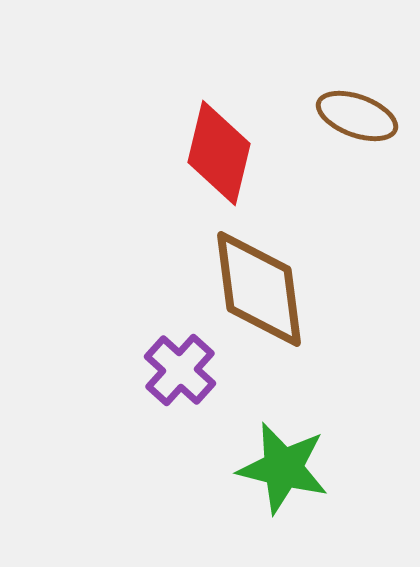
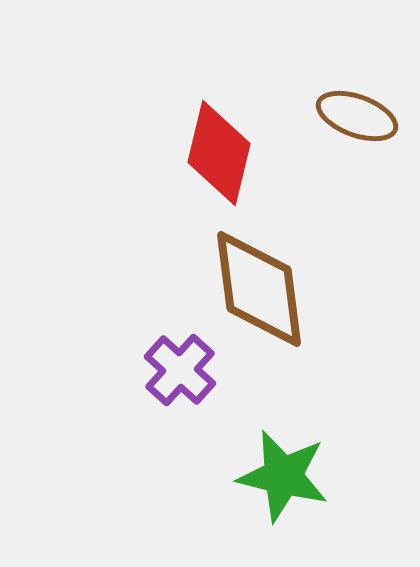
green star: moved 8 px down
